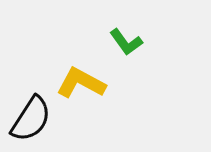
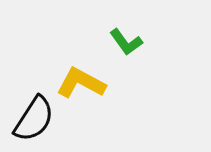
black semicircle: moved 3 px right
